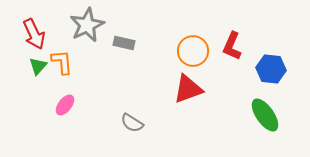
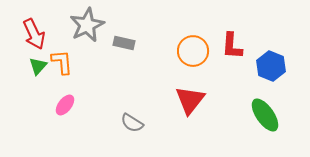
red L-shape: rotated 20 degrees counterclockwise
blue hexagon: moved 3 px up; rotated 16 degrees clockwise
red triangle: moved 2 px right, 11 px down; rotated 32 degrees counterclockwise
